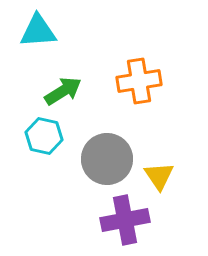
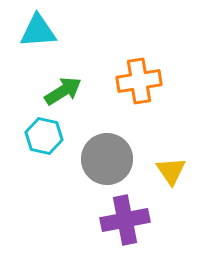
yellow triangle: moved 12 px right, 5 px up
